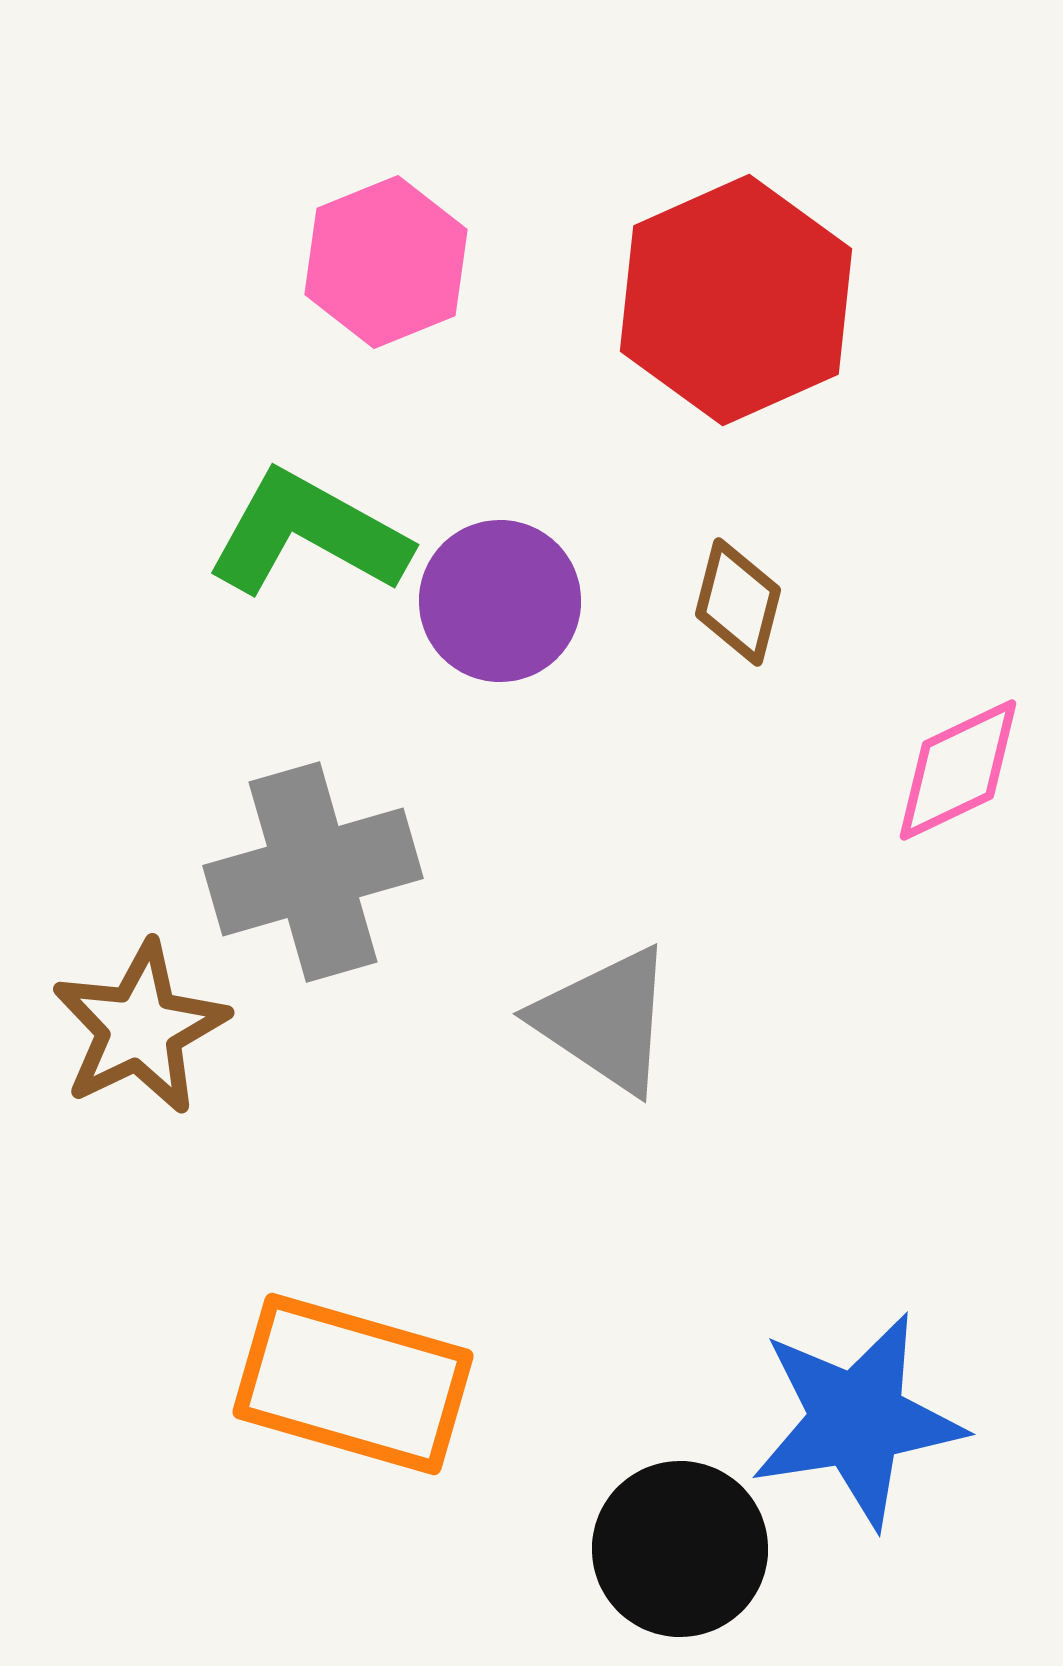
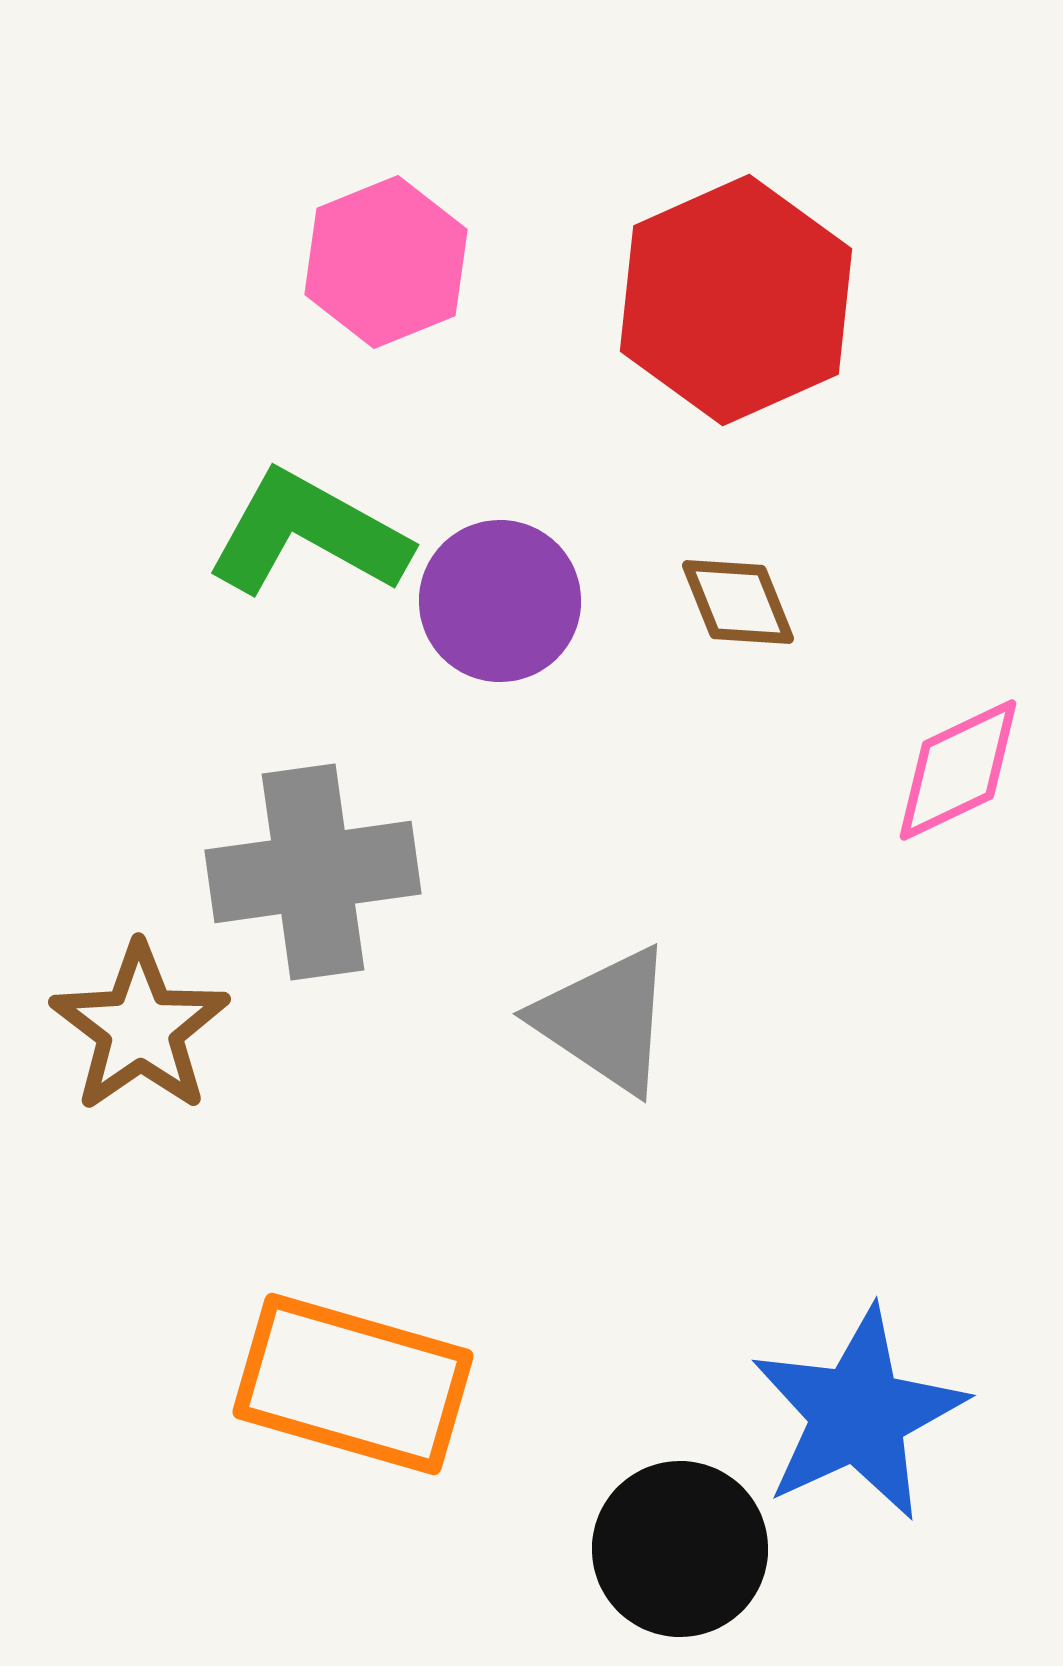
brown diamond: rotated 36 degrees counterclockwise
gray cross: rotated 8 degrees clockwise
brown star: rotated 9 degrees counterclockwise
blue star: moved 1 px right, 6 px up; rotated 16 degrees counterclockwise
